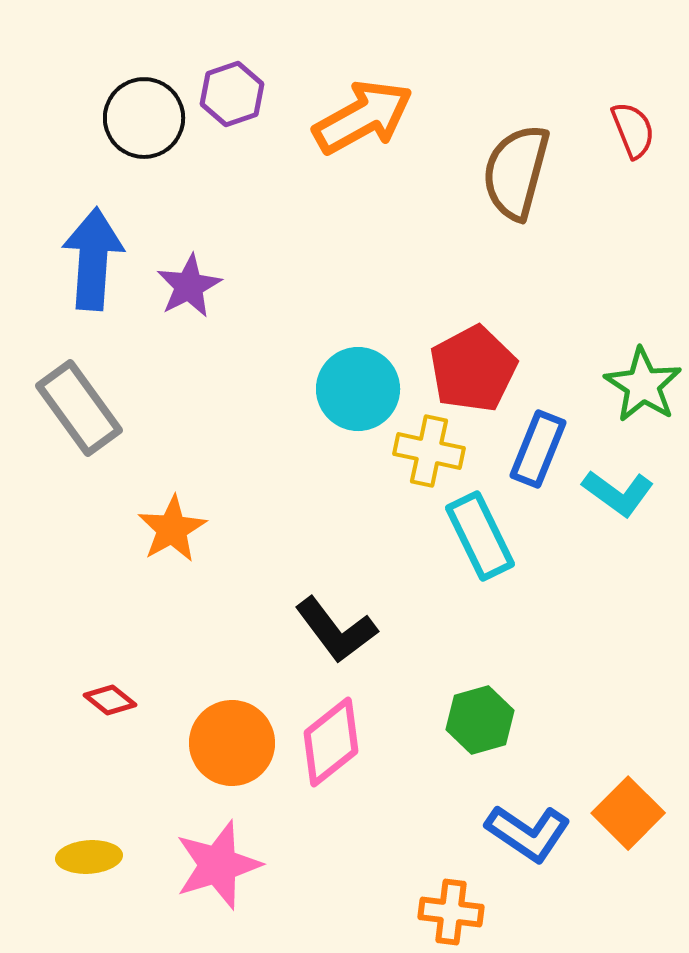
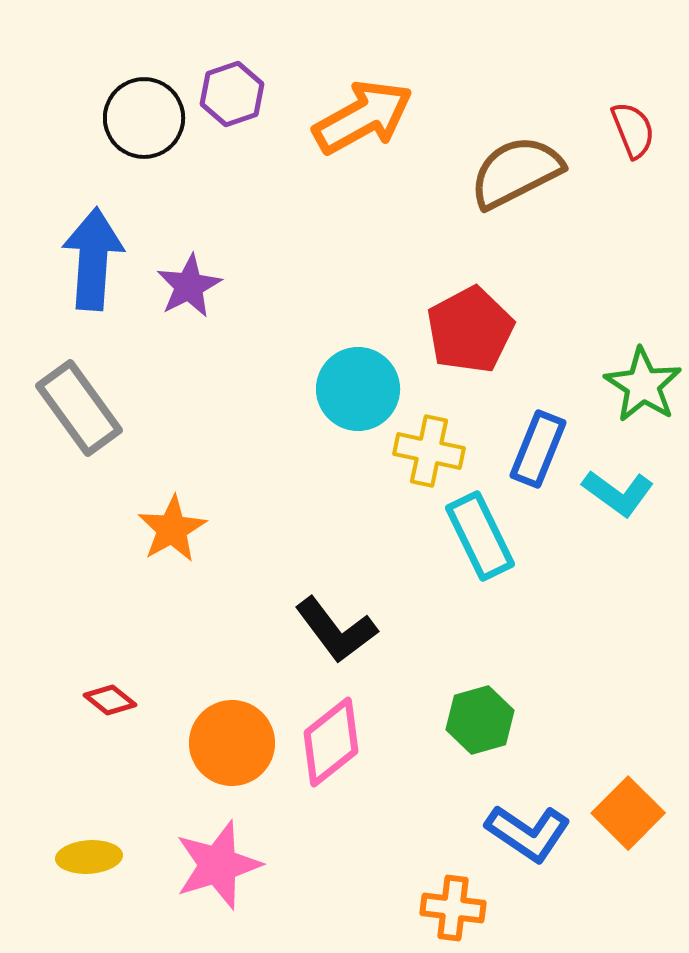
brown semicircle: rotated 48 degrees clockwise
red pentagon: moved 3 px left, 39 px up
orange cross: moved 2 px right, 4 px up
